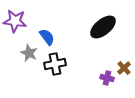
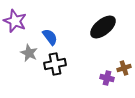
purple star: rotated 15 degrees clockwise
blue semicircle: moved 3 px right
brown cross: rotated 24 degrees clockwise
